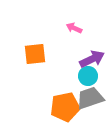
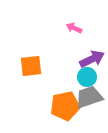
orange square: moved 4 px left, 12 px down
cyan circle: moved 1 px left, 1 px down
gray trapezoid: moved 1 px left, 1 px up
orange pentagon: moved 1 px up
